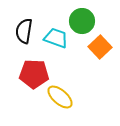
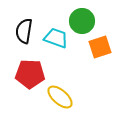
orange square: rotated 25 degrees clockwise
red pentagon: moved 4 px left
